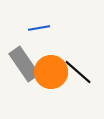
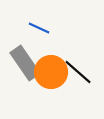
blue line: rotated 35 degrees clockwise
gray rectangle: moved 1 px right, 1 px up
